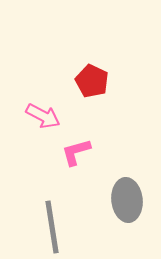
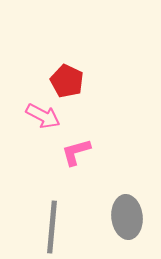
red pentagon: moved 25 px left
gray ellipse: moved 17 px down
gray line: rotated 14 degrees clockwise
